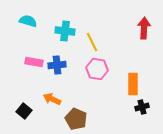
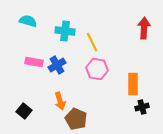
blue cross: rotated 24 degrees counterclockwise
orange arrow: moved 8 px right, 2 px down; rotated 132 degrees counterclockwise
